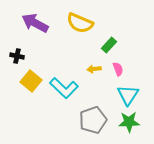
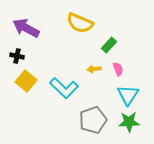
purple arrow: moved 9 px left, 5 px down
yellow square: moved 5 px left
